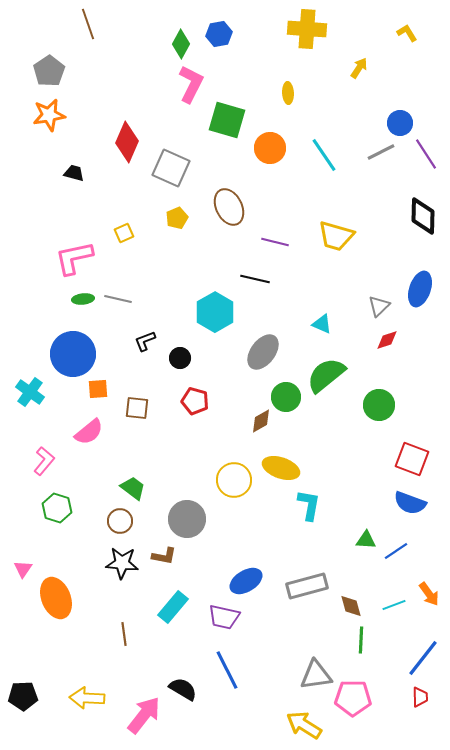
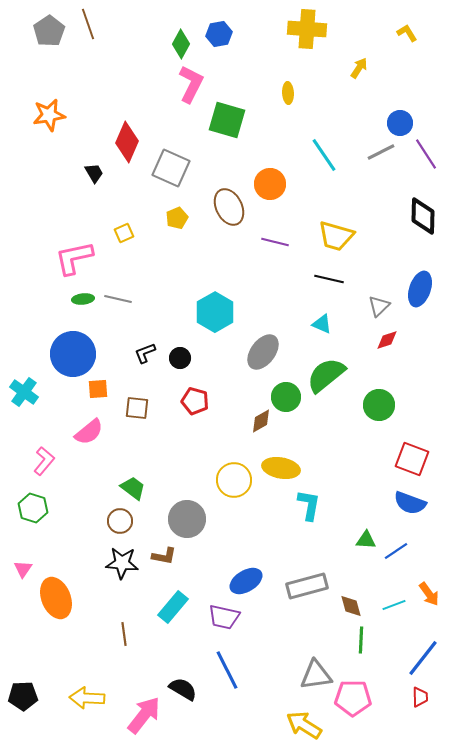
gray pentagon at (49, 71): moved 40 px up
orange circle at (270, 148): moved 36 px down
black trapezoid at (74, 173): moved 20 px right; rotated 45 degrees clockwise
black line at (255, 279): moved 74 px right
black L-shape at (145, 341): moved 12 px down
cyan cross at (30, 392): moved 6 px left
yellow ellipse at (281, 468): rotated 9 degrees counterclockwise
green hexagon at (57, 508): moved 24 px left
